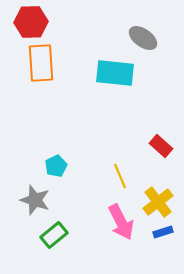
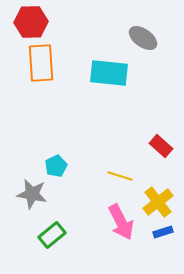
cyan rectangle: moved 6 px left
yellow line: rotated 50 degrees counterclockwise
gray star: moved 3 px left, 6 px up; rotated 8 degrees counterclockwise
green rectangle: moved 2 px left
